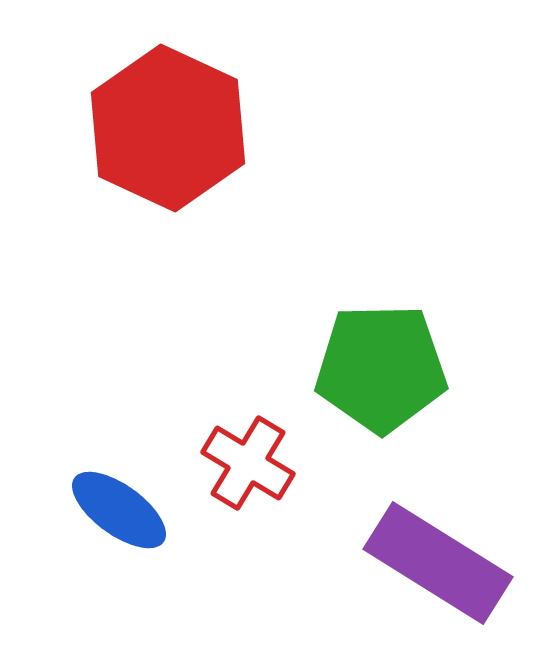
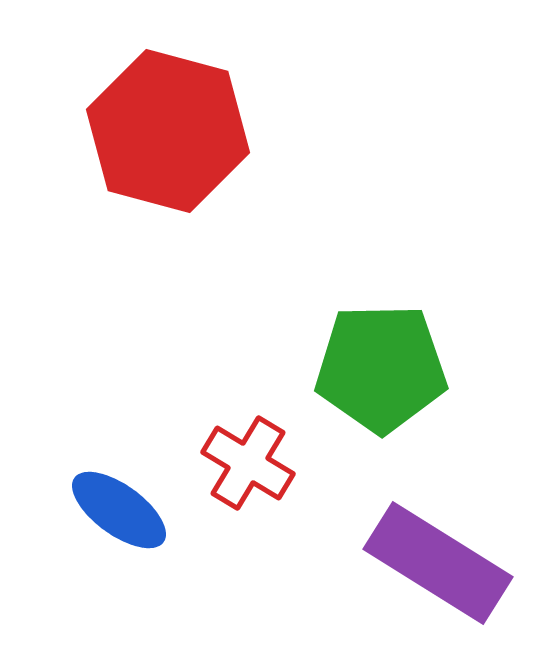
red hexagon: moved 3 px down; rotated 10 degrees counterclockwise
